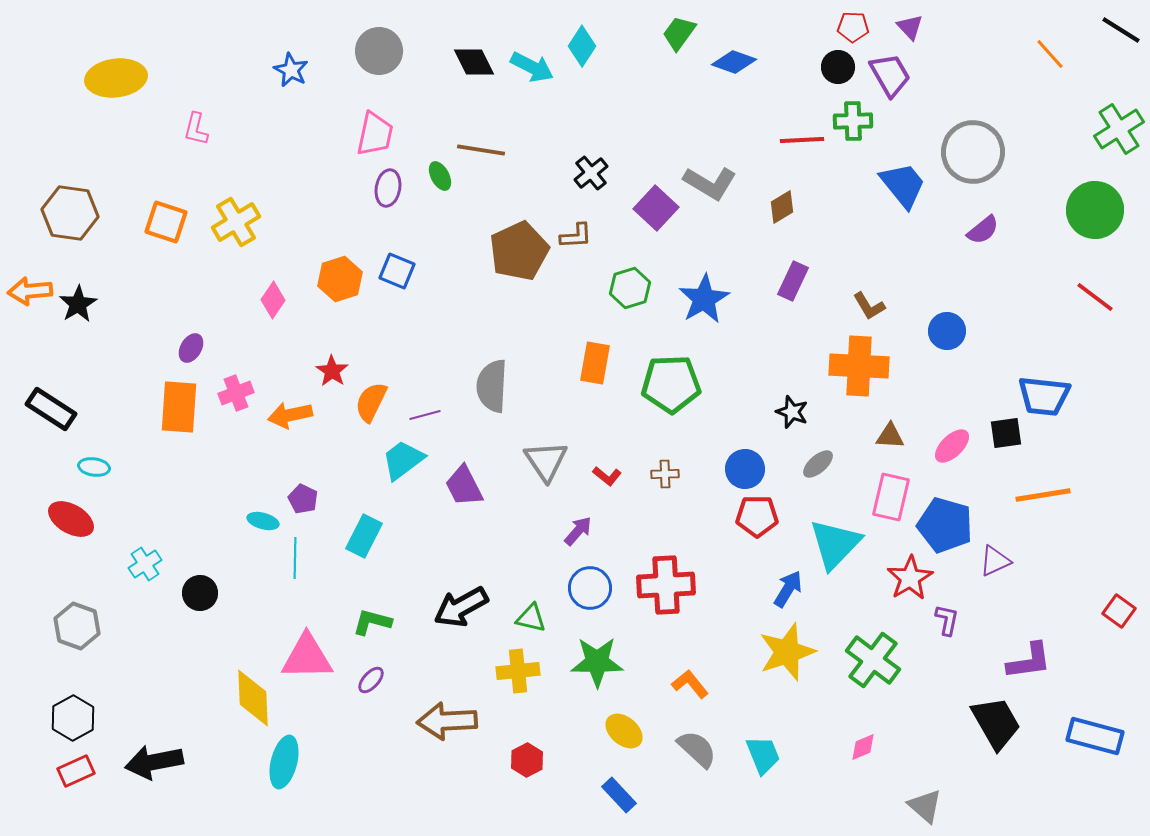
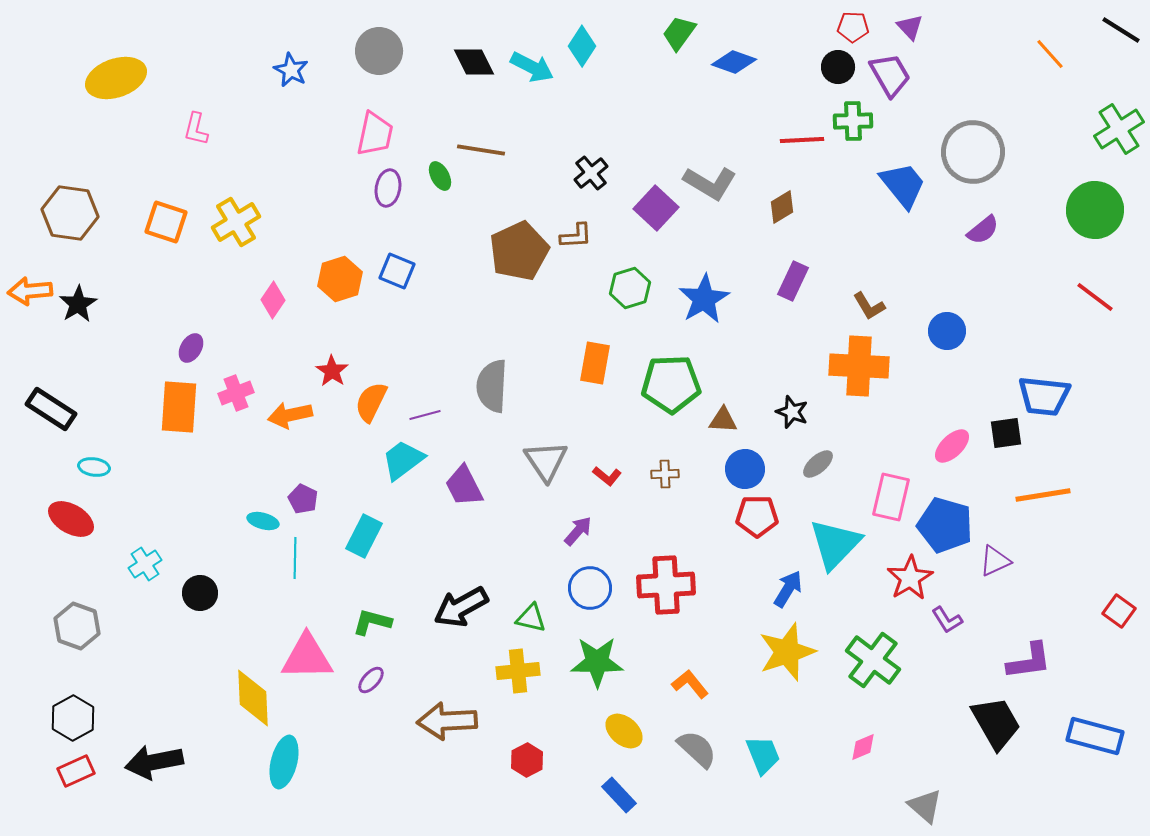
yellow ellipse at (116, 78): rotated 12 degrees counterclockwise
brown triangle at (890, 436): moved 167 px left, 16 px up
purple L-shape at (947, 620): rotated 136 degrees clockwise
